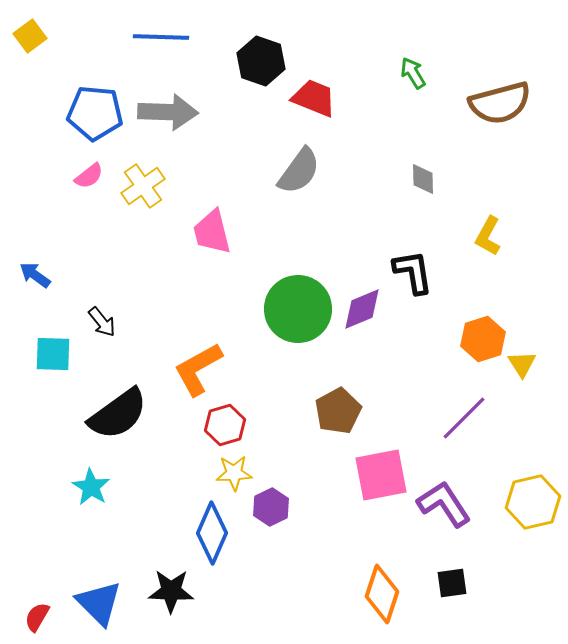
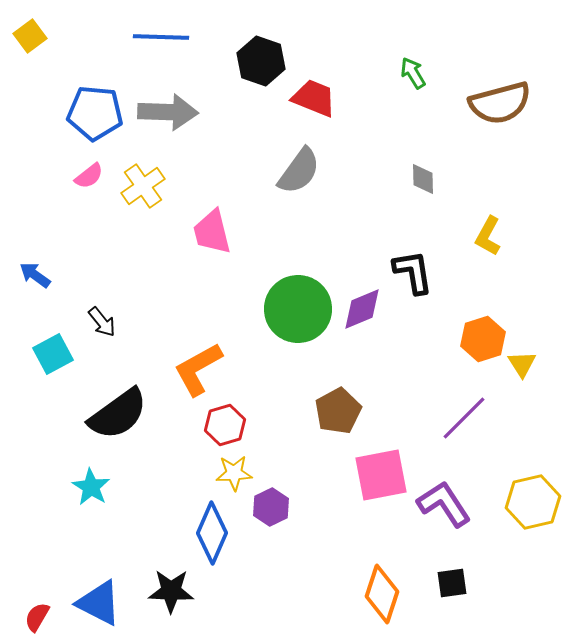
cyan square: rotated 30 degrees counterclockwise
blue triangle: rotated 18 degrees counterclockwise
